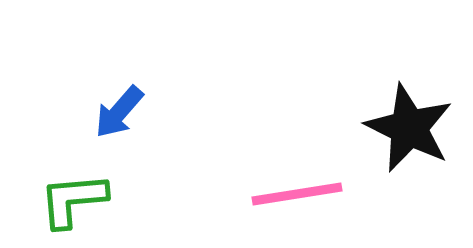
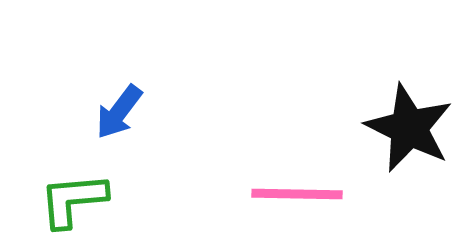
blue arrow: rotated 4 degrees counterclockwise
pink line: rotated 10 degrees clockwise
